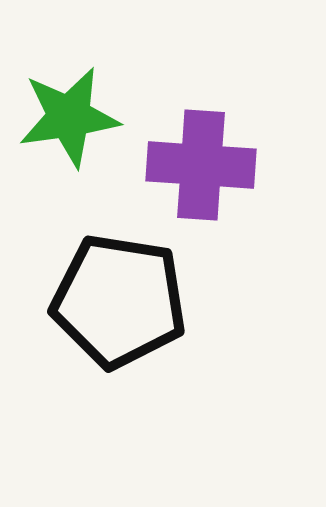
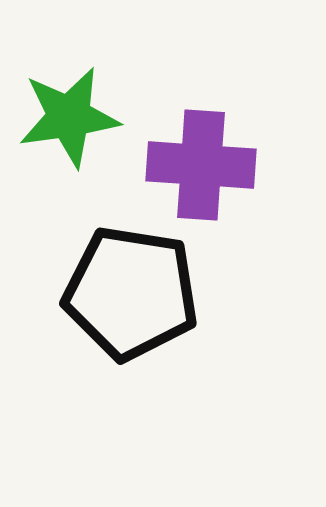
black pentagon: moved 12 px right, 8 px up
